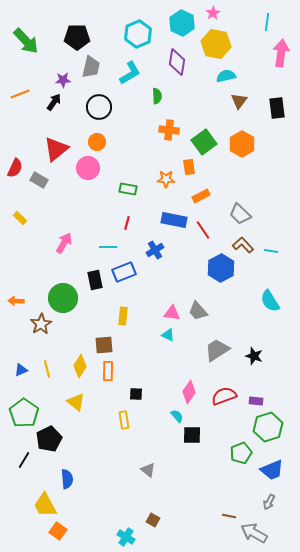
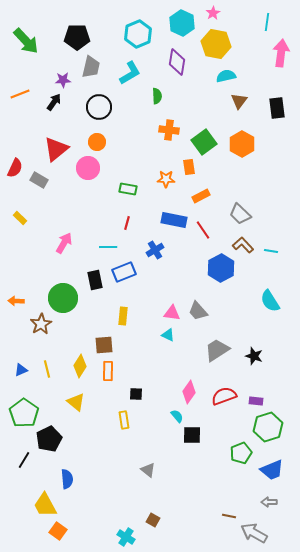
gray arrow at (269, 502): rotated 63 degrees clockwise
